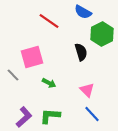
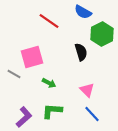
gray line: moved 1 px right, 1 px up; rotated 16 degrees counterclockwise
green L-shape: moved 2 px right, 5 px up
